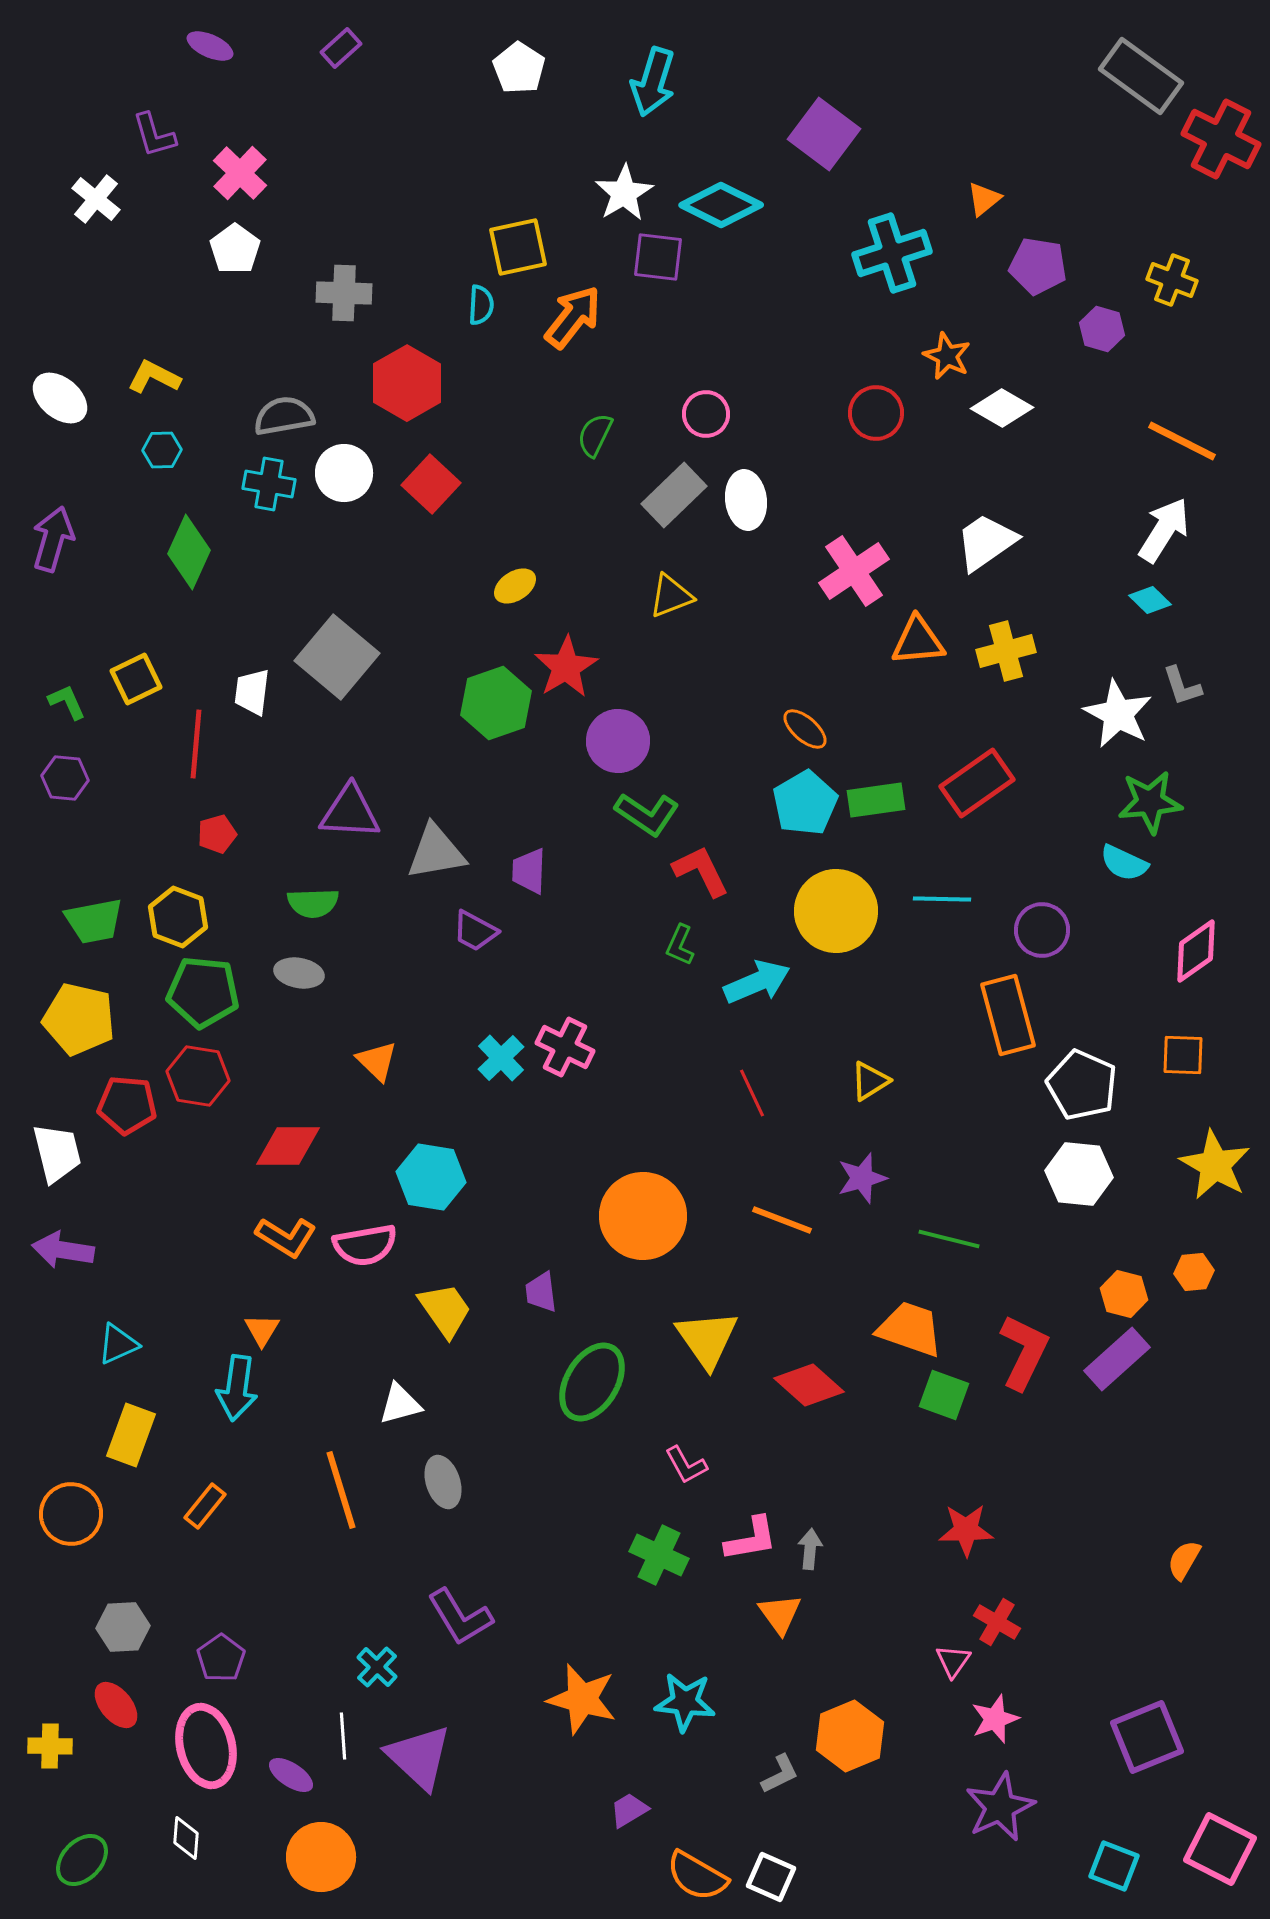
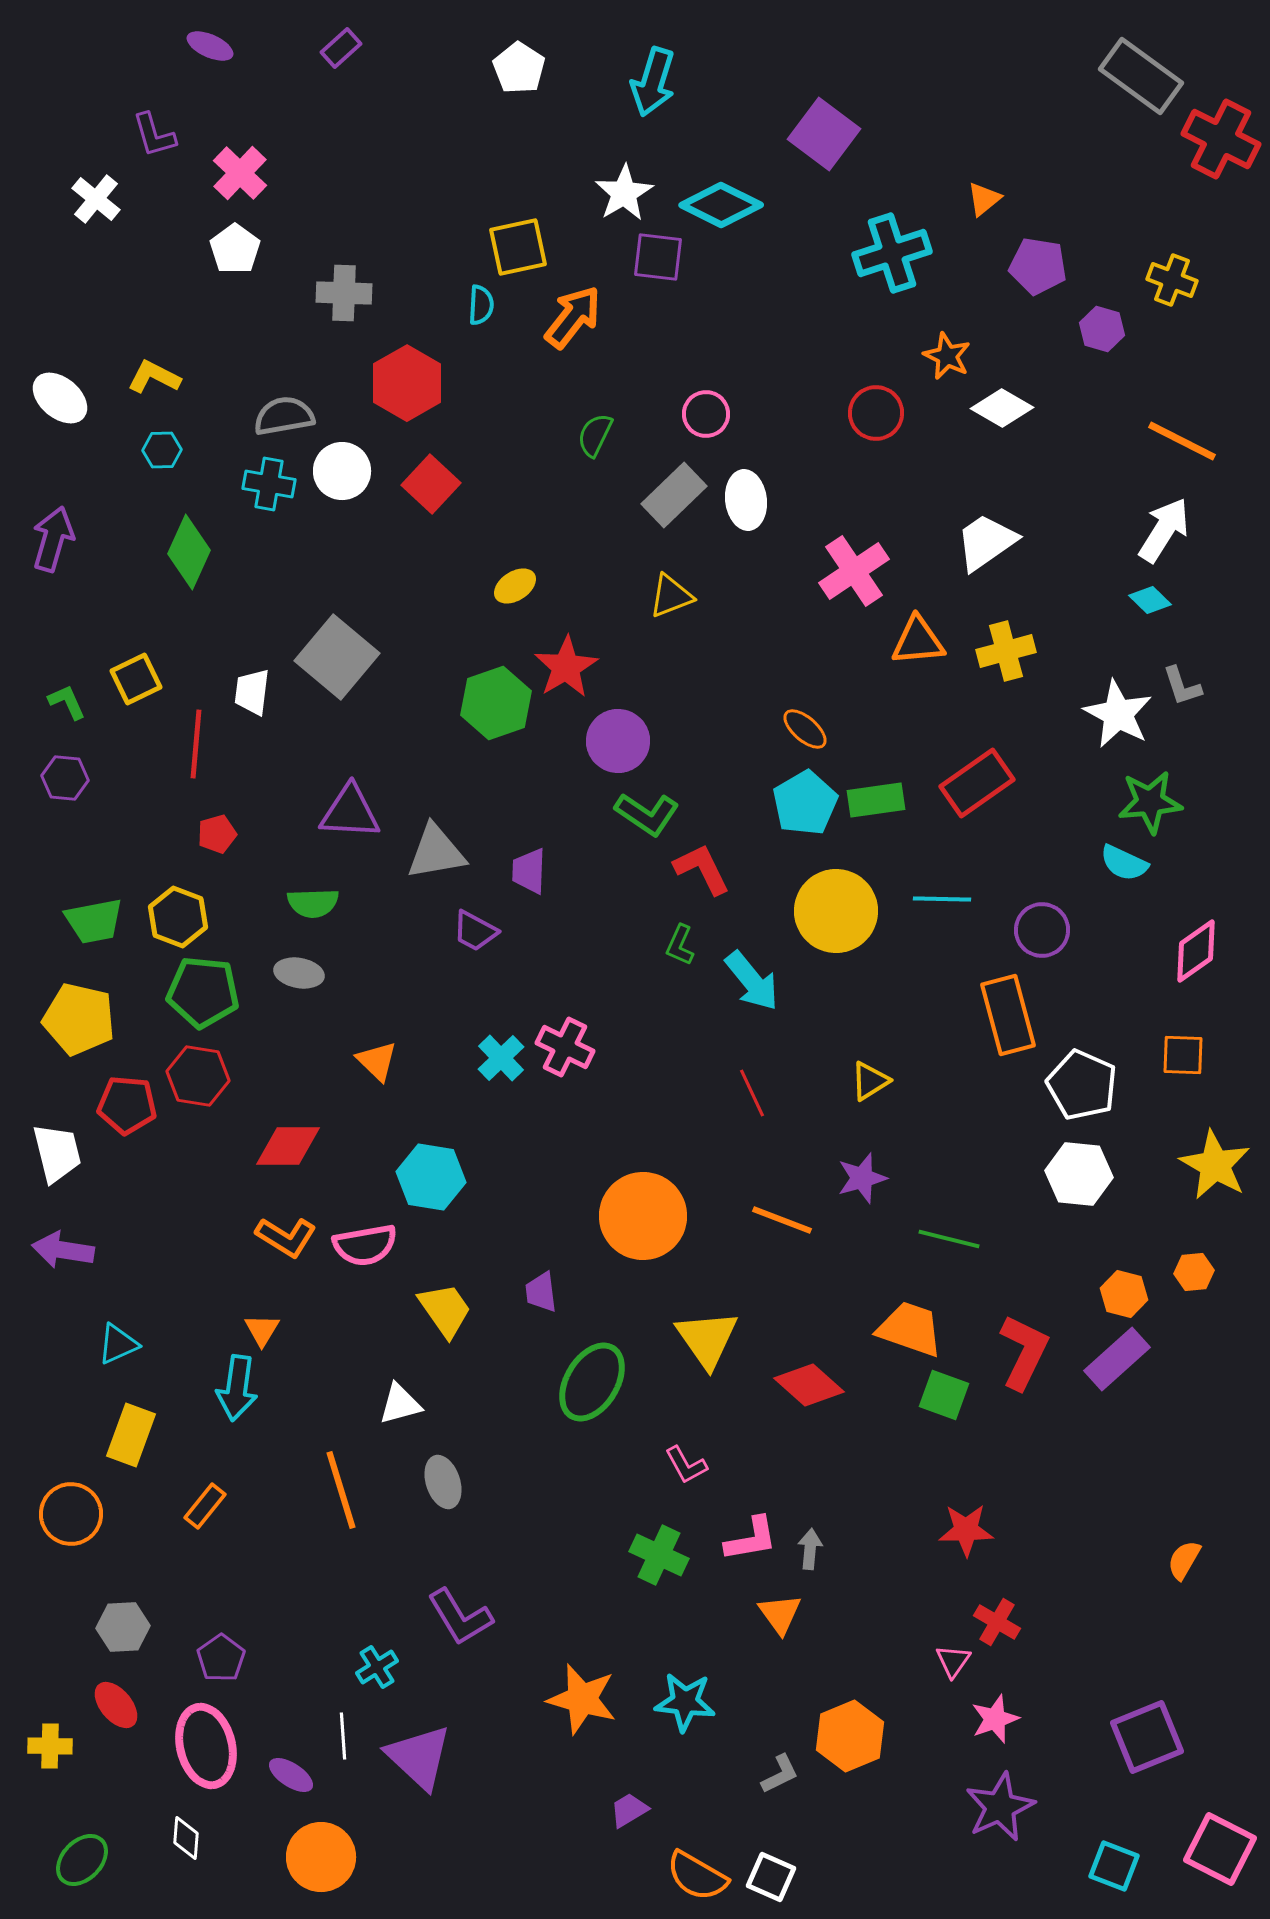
white circle at (344, 473): moved 2 px left, 2 px up
red L-shape at (701, 871): moved 1 px right, 2 px up
cyan arrow at (757, 982): moved 5 px left, 1 px up; rotated 74 degrees clockwise
cyan cross at (377, 1667): rotated 15 degrees clockwise
